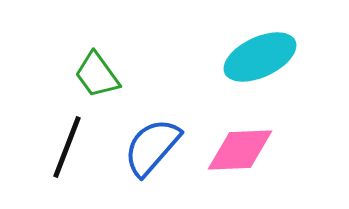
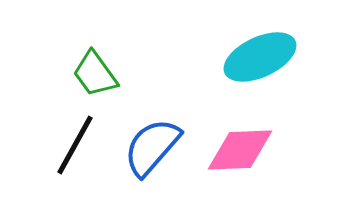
green trapezoid: moved 2 px left, 1 px up
black line: moved 8 px right, 2 px up; rotated 8 degrees clockwise
